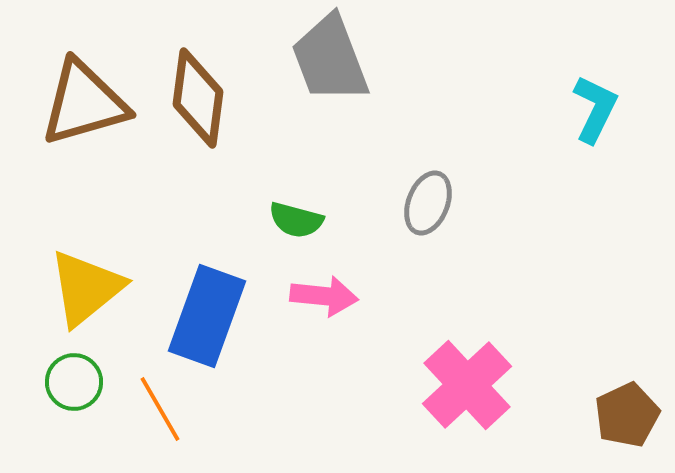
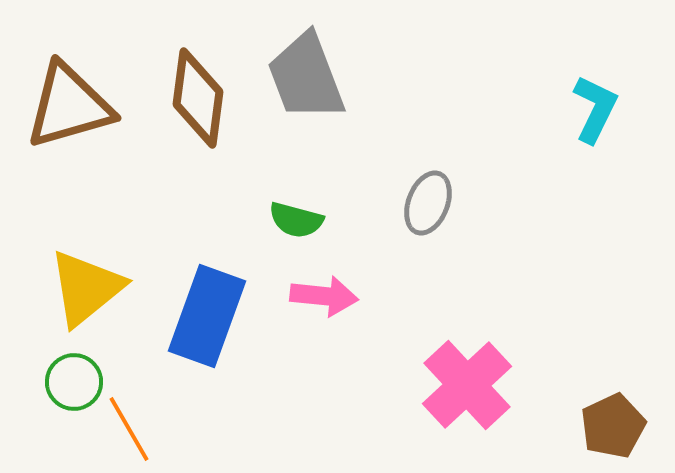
gray trapezoid: moved 24 px left, 18 px down
brown triangle: moved 15 px left, 3 px down
orange line: moved 31 px left, 20 px down
brown pentagon: moved 14 px left, 11 px down
